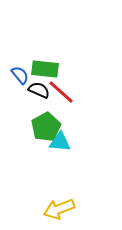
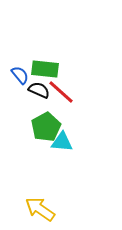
cyan triangle: moved 2 px right
yellow arrow: moved 19 px left; rotated 56 degrees clockwise
